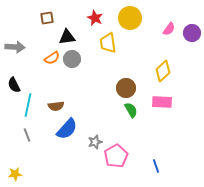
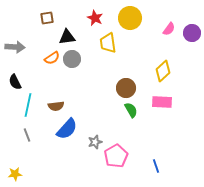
black semicircle: moved 1 px right, 3 px up
